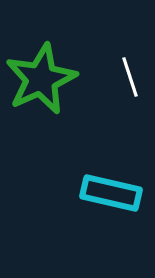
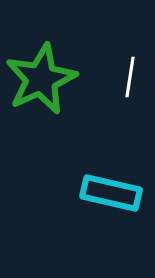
white line: rotated 27 degrees clockwise
